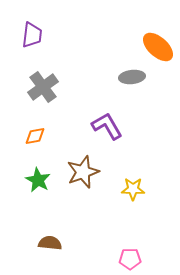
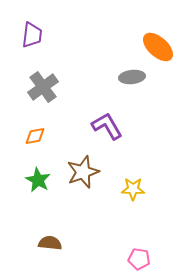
pink pentagon: moved 9 px right; rotated 10 degrees clockwise
